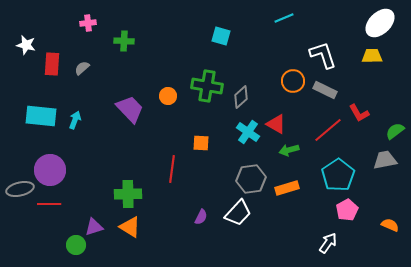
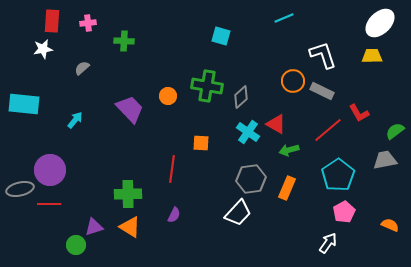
white star at (26, 45): moved 17 px right, 4 px down; rotated 24 degrees counterclockwise
red rectangle at (52, 64): moved 43 px up
gray rectangle at (325, 90): moved 3 px left, 1 px down
cyan rectangle at (41, 116): moved 17 px left, 12 px up
cyan arrow at (75, 120): rotated 18 degrees clockwise
orange rectangle at (287, 188): rotated 50 degrees counterclockwise
pink pentagon at (347, 210): moved 3 px left, 2 px down
purple semicircle at (201, 217): moved 27 px left, 2 px up
